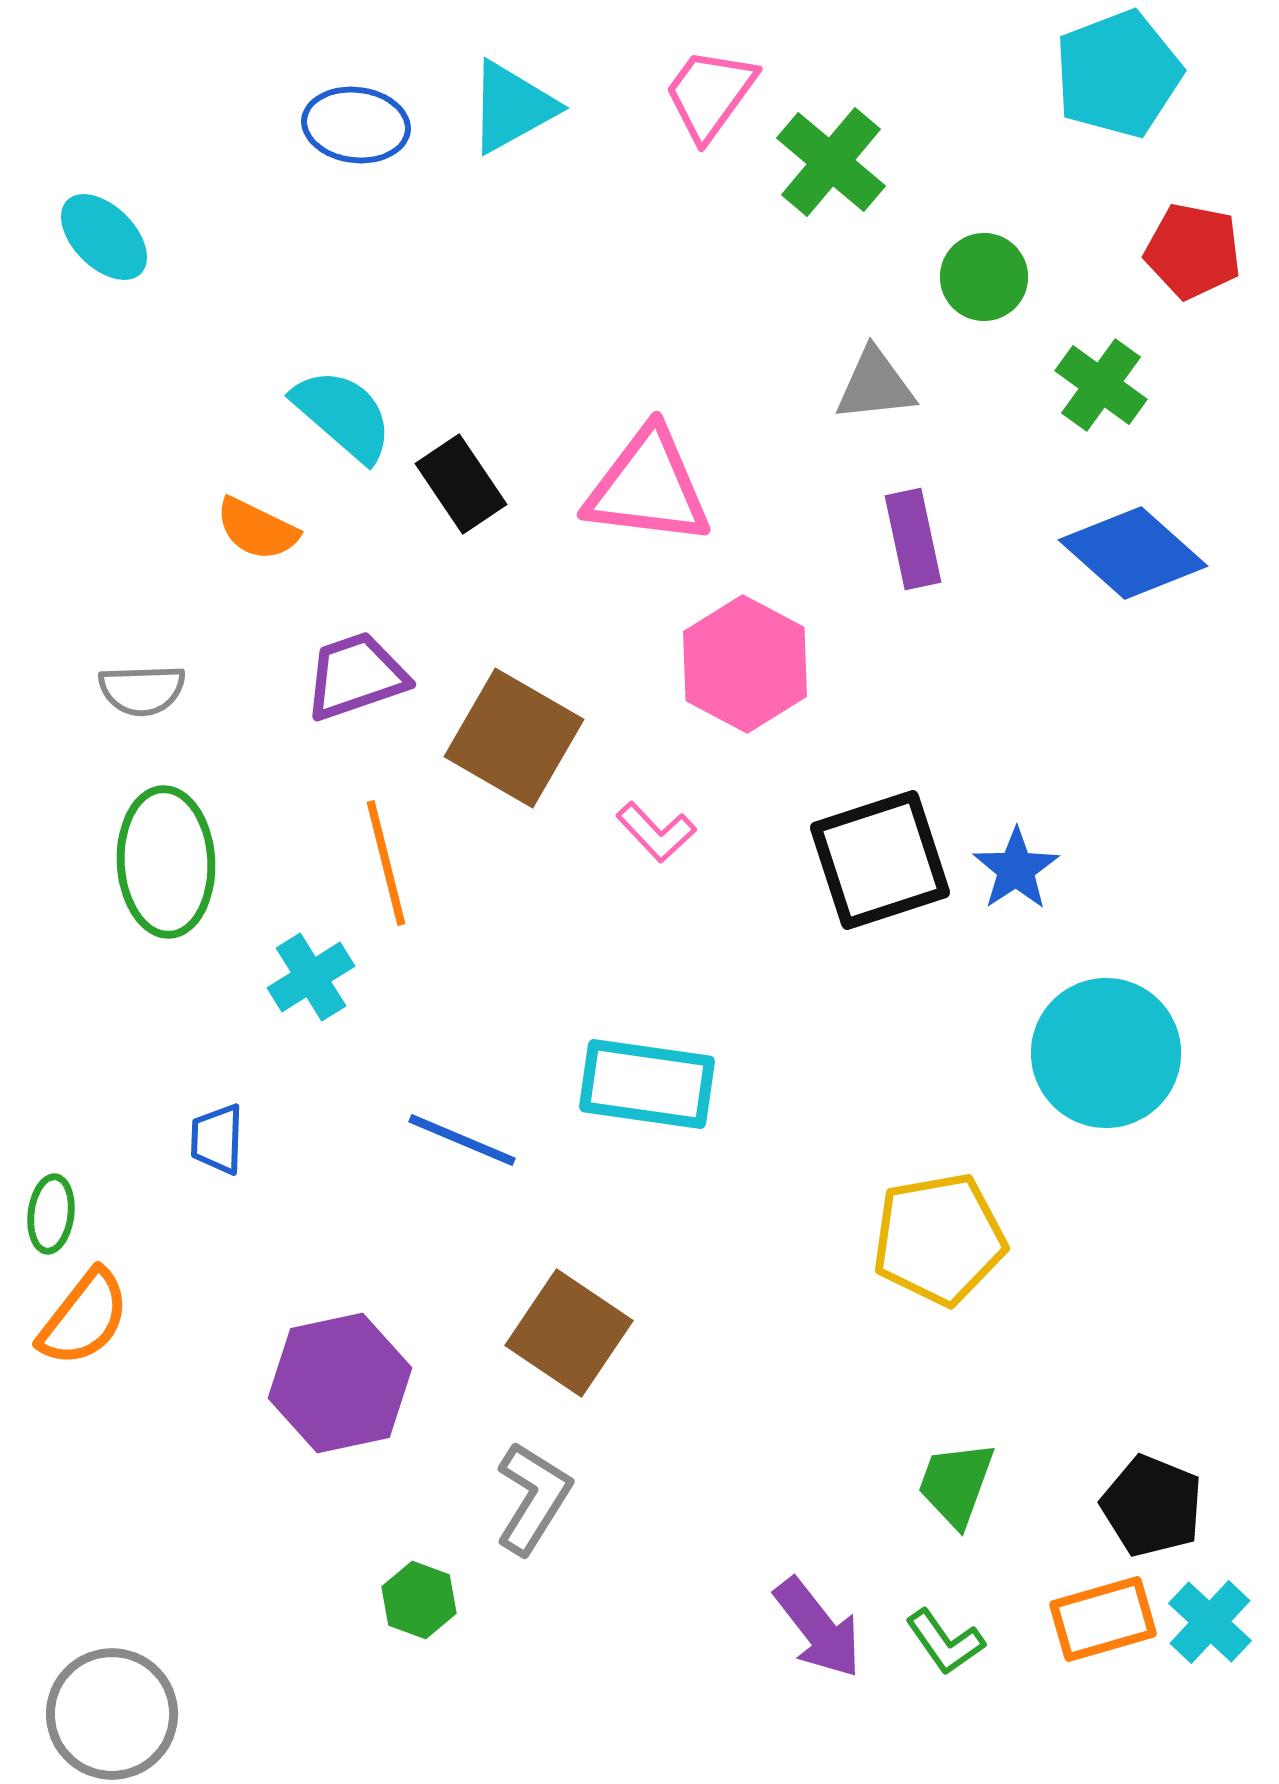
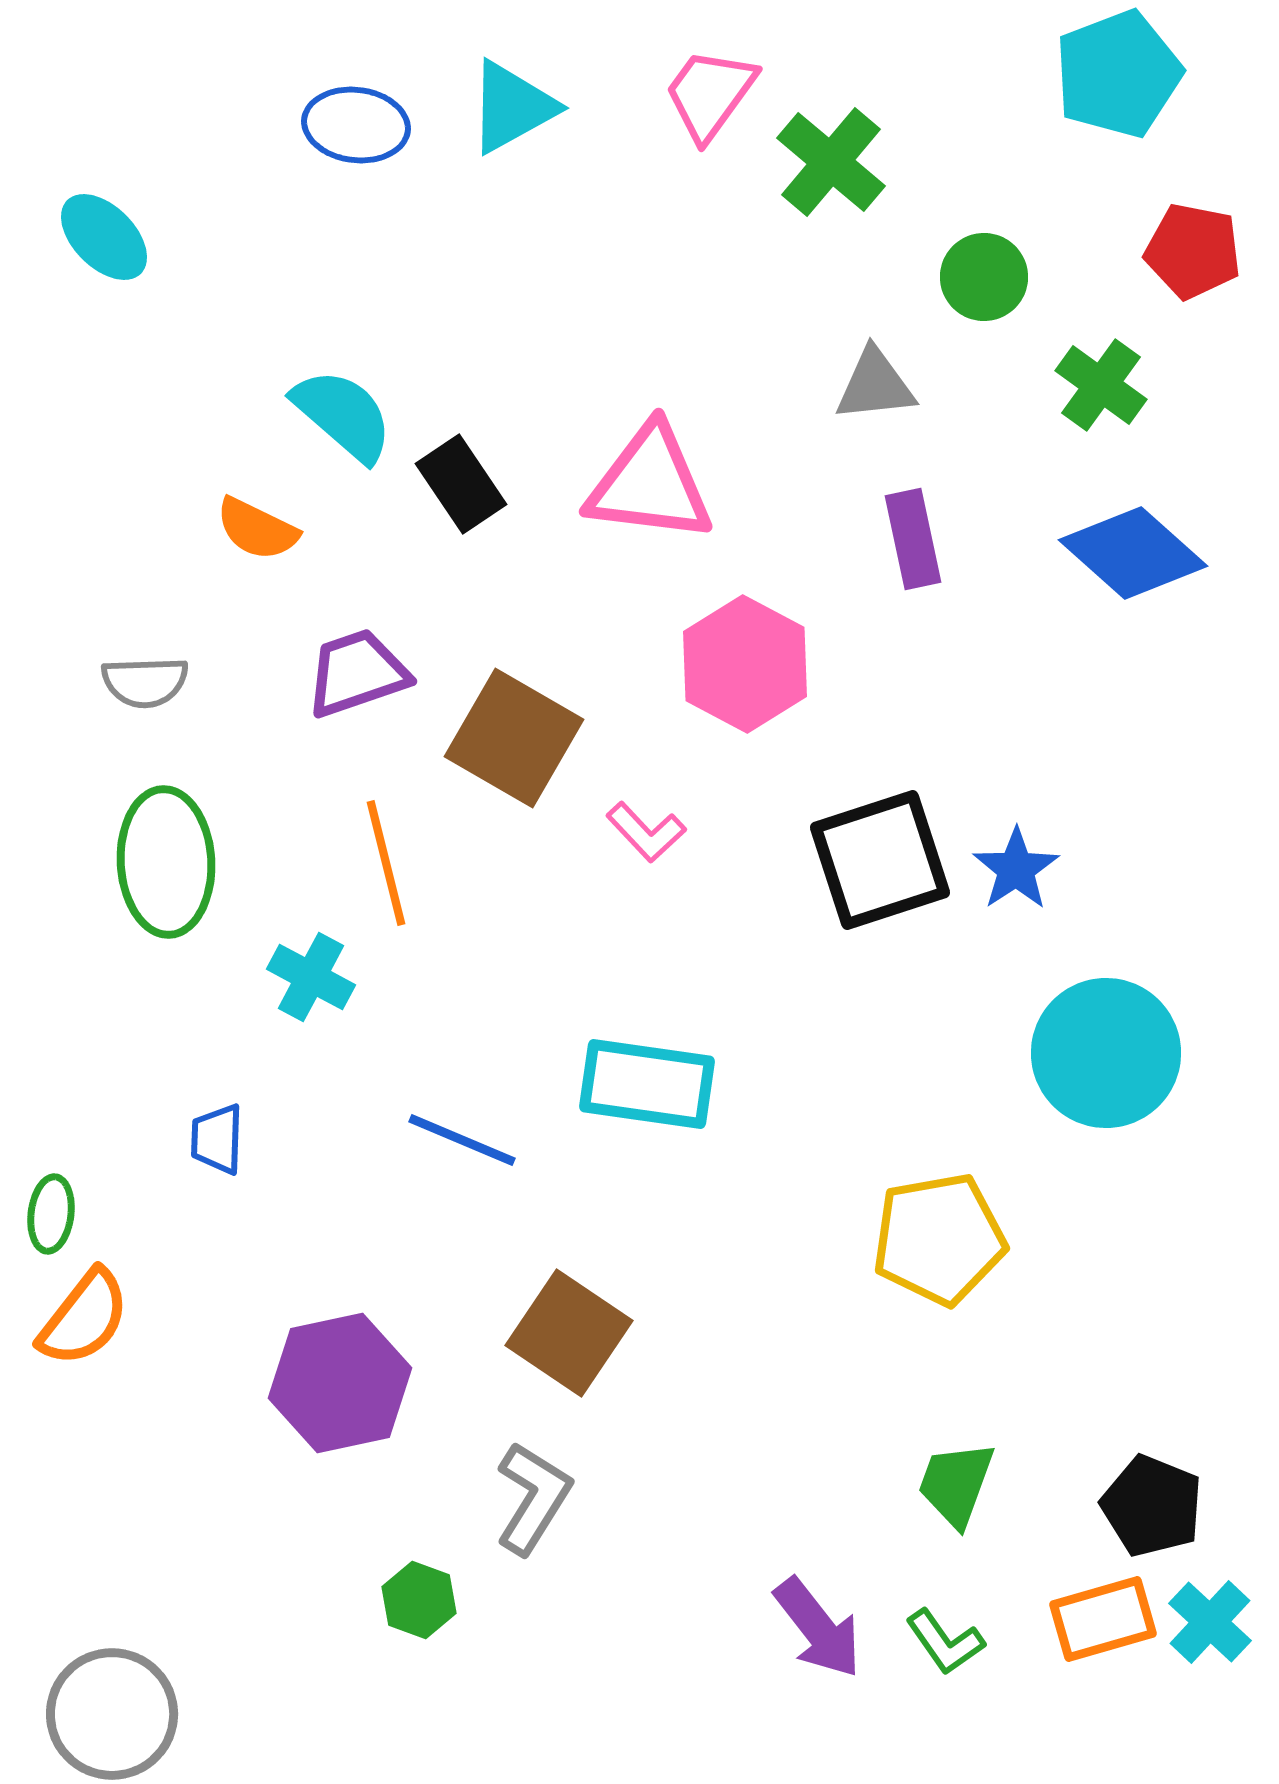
pink triangle at (648, 487): moved 2 px right, 3 px up
purple trapezoid at (356, 676): moved 1 px right, 3 px up
gray semicircle at (142, 690): moved 3 px right, 8 px up
pink L-shape at (656, 832): moved 10 px left
cyan cross at (311, 977): rotated 30 degrees counterclockwise
